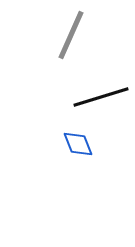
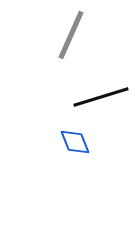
blue diamond: moved 3 px left, 2 px up
